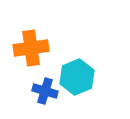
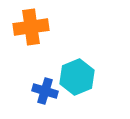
orange cross: moved 21 px up
